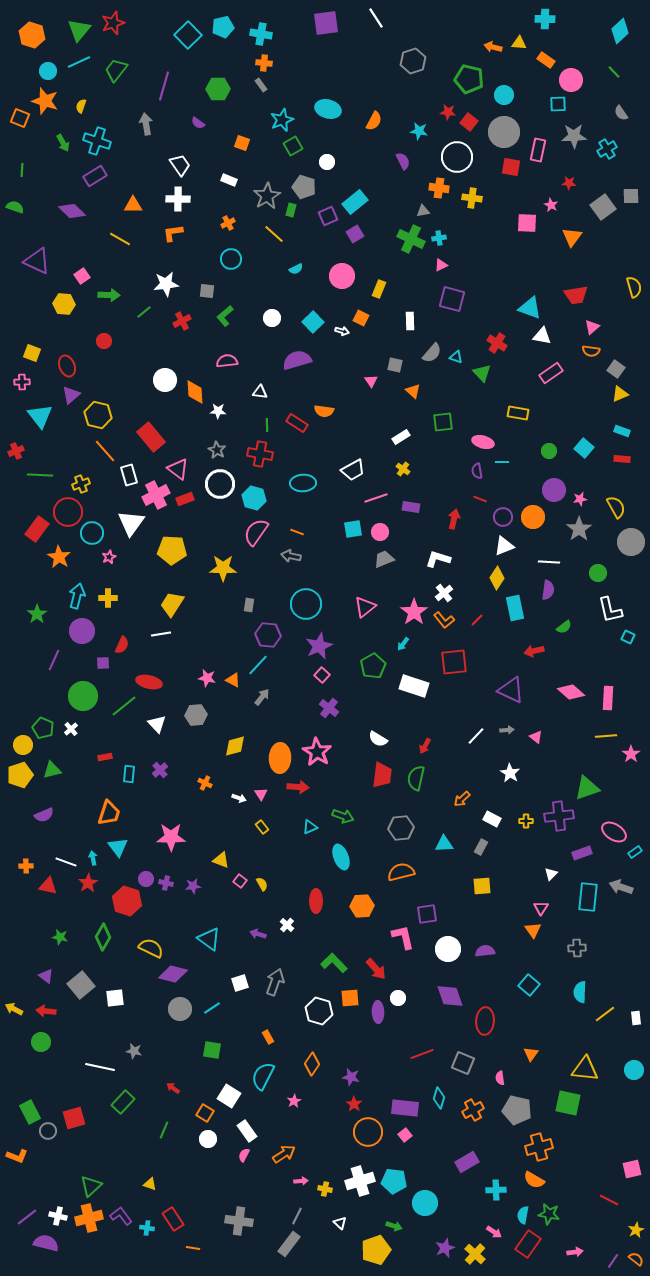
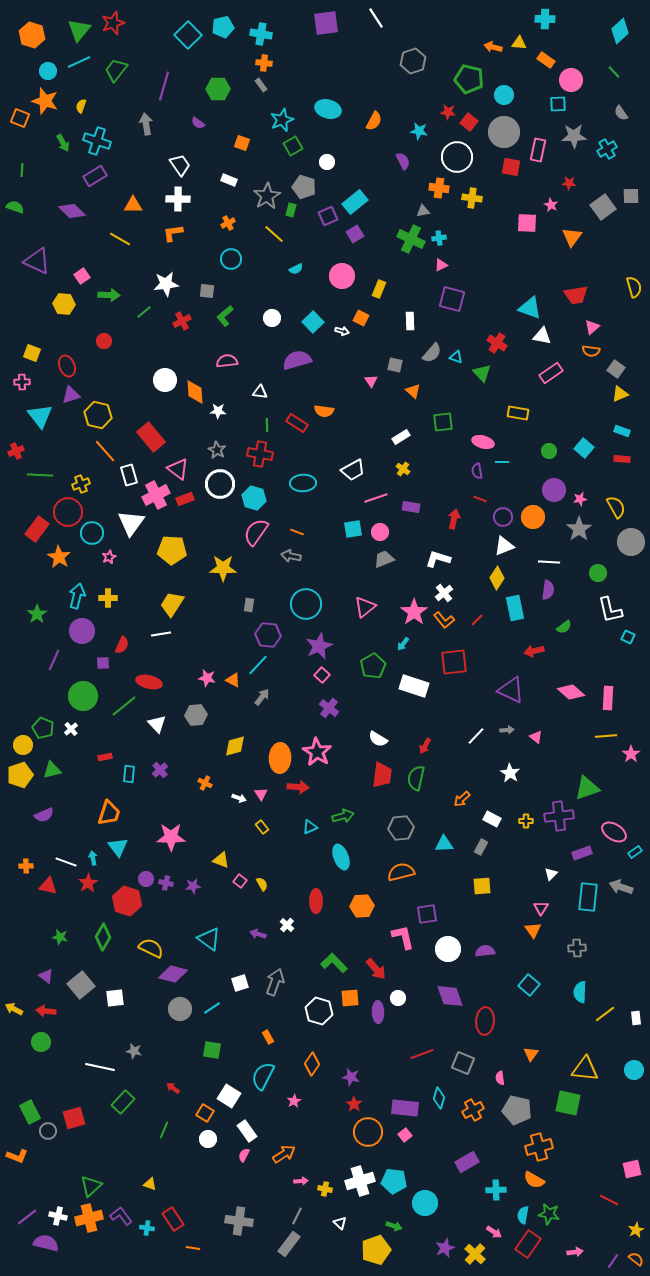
purple triangle at (71, 395): rotated 24 degrees clockwise
green arrow at (343, 816): rotated 35 degrees counterclockwise
